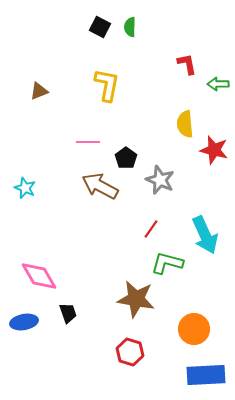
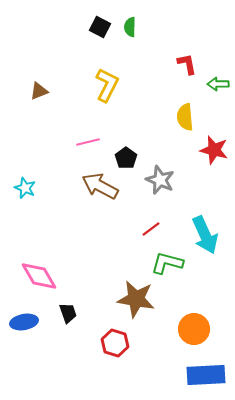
yellow L-shape: rotated 16 degrees clockwise
yellow semicircle: moved 7 px up
pink line: rotated 15 degrees counterclockwise
red line: rotated 18 degrees clockwise
red hexagon: moved 15 px left, 9 px up
